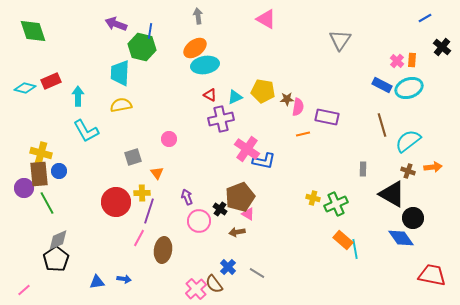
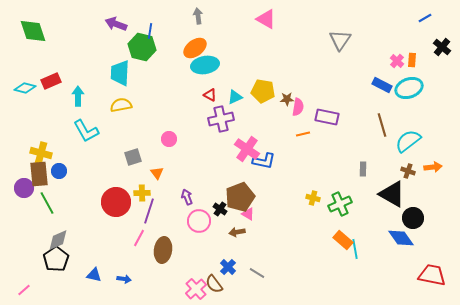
green cross at (336, 204): moved 4 px right
blue triangle at (97, 282): moved 3 px left, 7 px up; rotated 21 degrees clockwise
